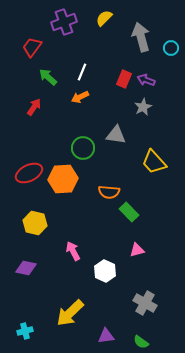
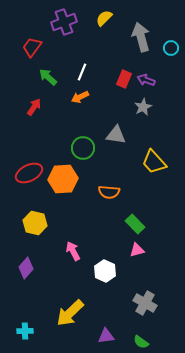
green rectangle: moved 6 px right, 12 px down
purple diamond: rotated 60 degrees counterclockwise
cyan cross: rotated 14 degrees clockwise
